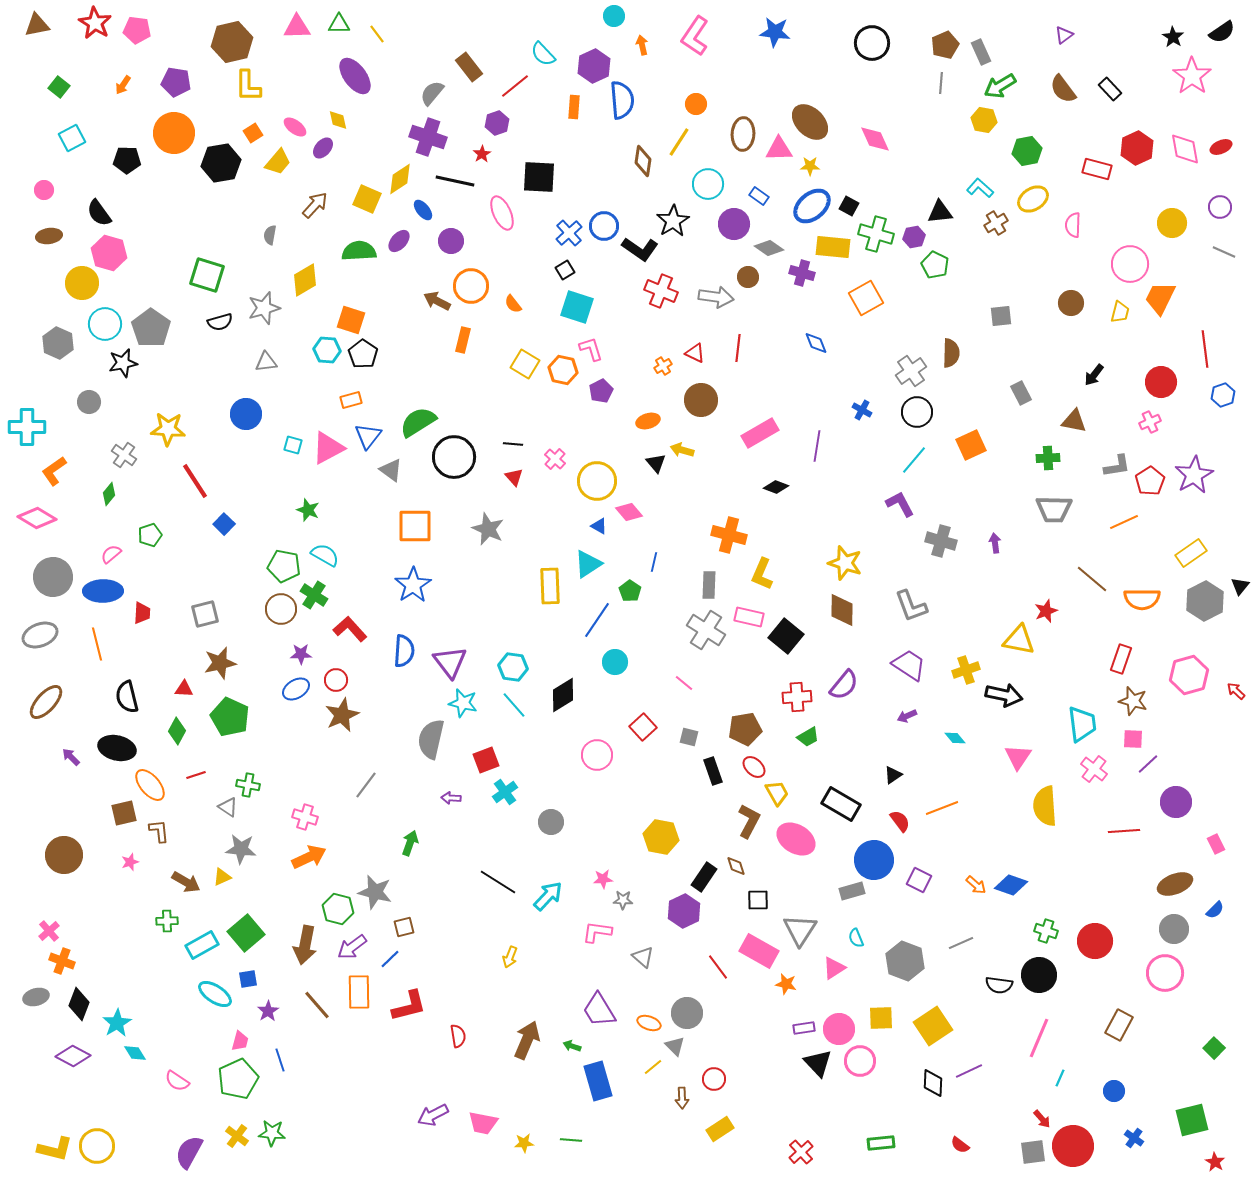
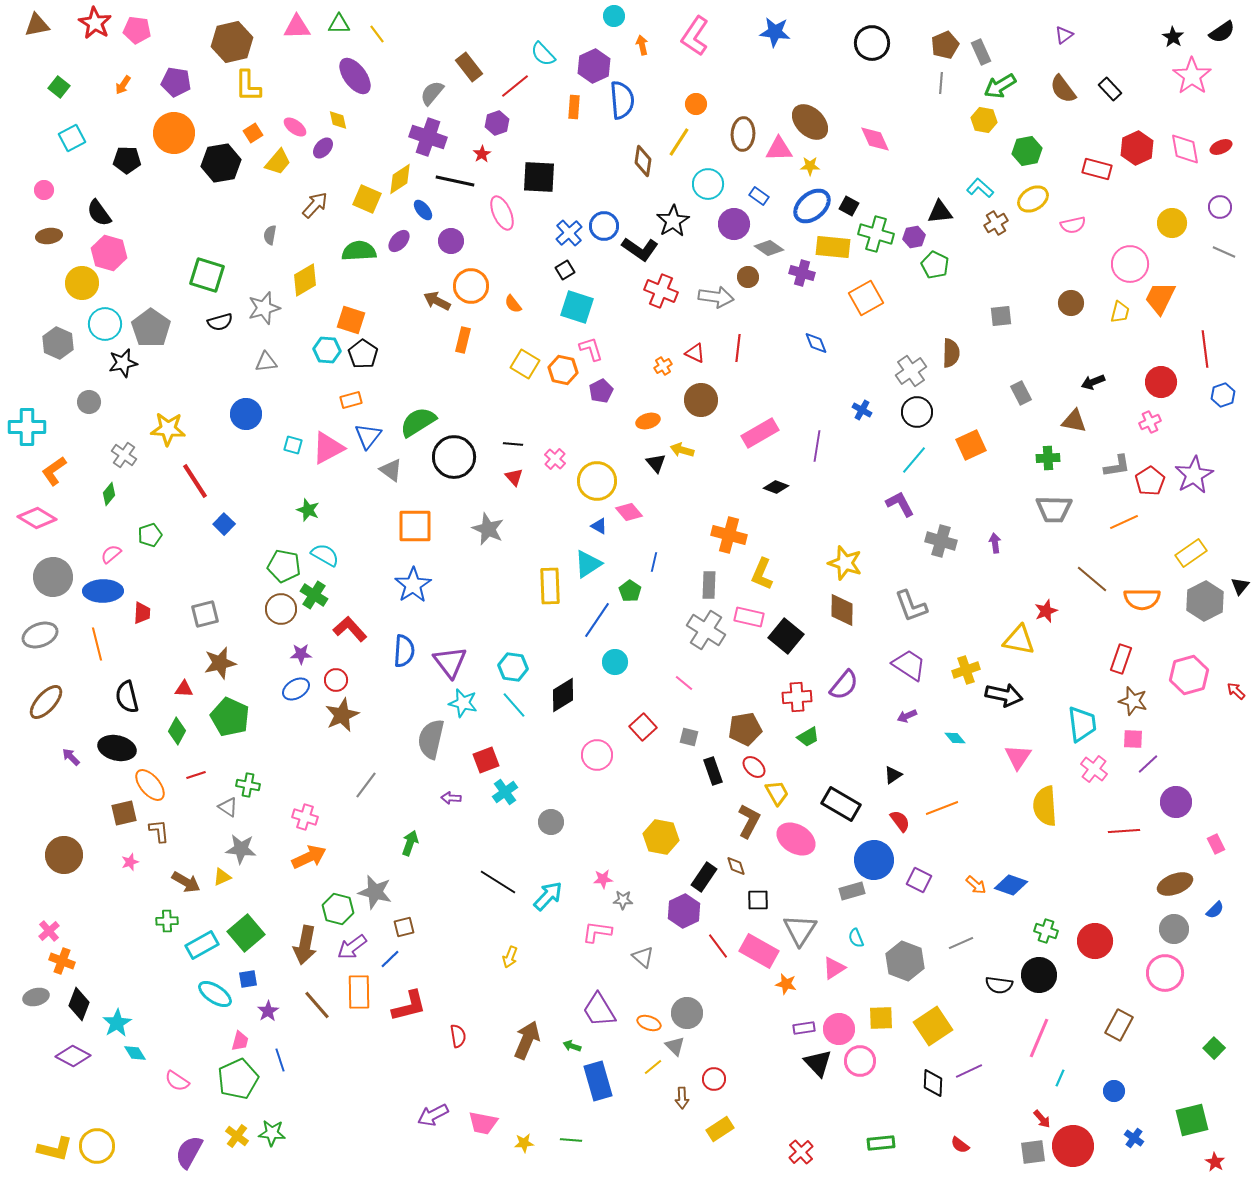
pink semicircle at (1073, 225): rotated 105 degrees counterclockwise
black arrow at (1094, 375): moved 1 px left, 7 px down; rotated 30 degrees clockwise
red line at (718, 967): moved 21 px up
